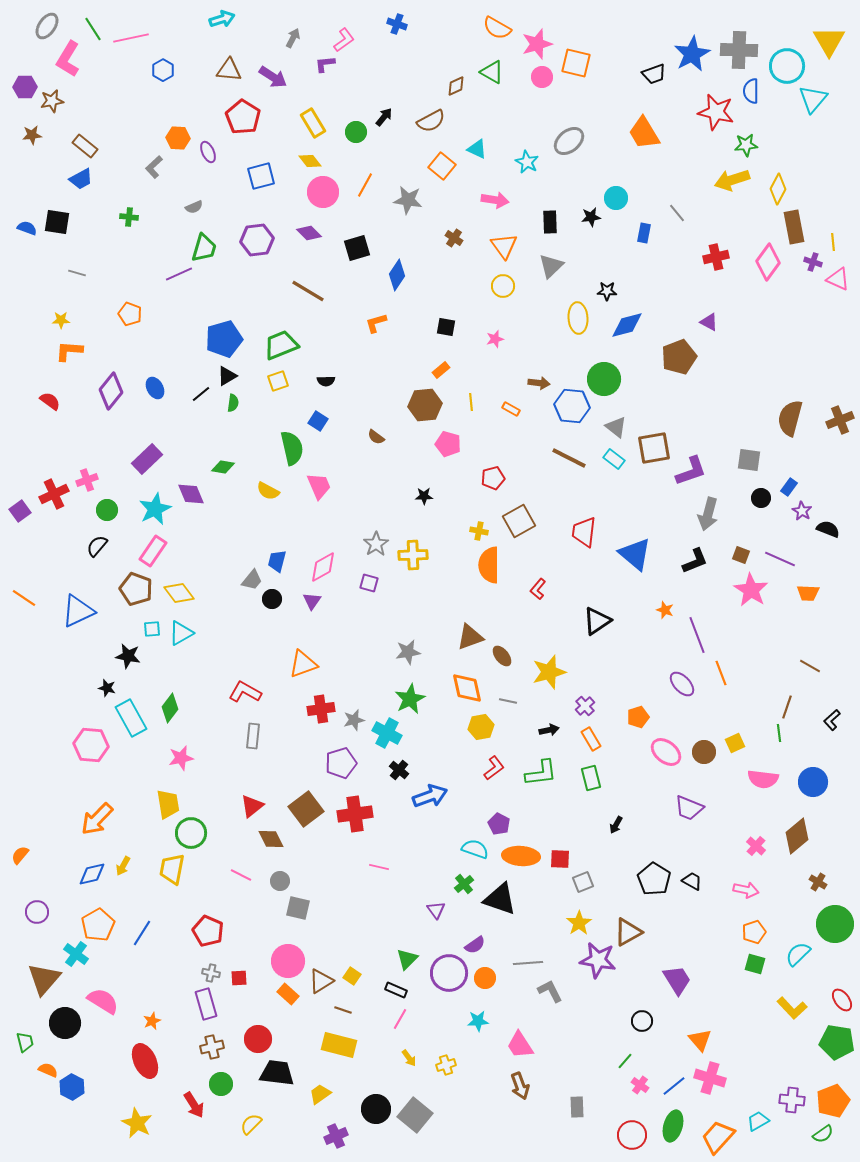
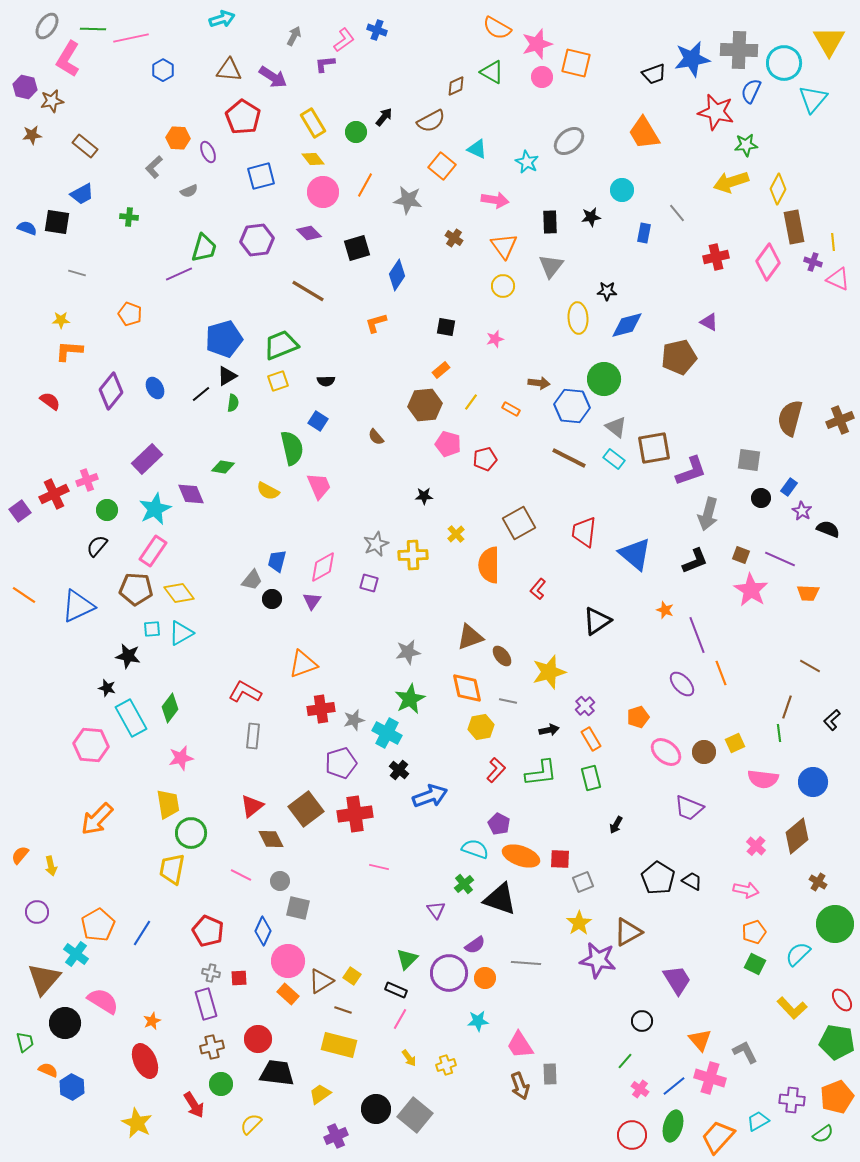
blue cross at (397, 24): moved 20 px left, 6 px down
green line at (93, 29): rotated 55 degrees counterclockwise
gray arrow at (293, 38): moved 1 px right, 2 px up
blue star at (692, 54): moved 5 px down; rotated 18 degrees clockwise
cyan circle at (787, 66): moved 3 px left, 3 px up
purple hexagon at (25, 87): rotated 15 degrees clockwise
blue semicircle at (751, 91): rotated 25 degrees clockwise
yellow diamond at (310, 161): moved 3 px right, 2 px up
blue trapezoid at (81, 179): moved 1 px right, 15 px down
yellow arrow at (732, 180): moved 1 px left, 2 px down
cyan circle at (616, 198): moved 6 px right, 8 px up
gray semicircle at (194, 207): moved 5 px left, 16 px up
gray triangle at (551, 266): rotated 8 degrees counterclockwise
brown pentagon at (679, 357): rotated 8 degrees clockwise
yellow line at (471, 402): rotated 42 degrees clockwise
brown semicircle at (376, 437): rotated 12 degrees clockwise
red pentagon at (493, 478): moved 8 px left, 19 px up
brown square at (519, 521): moved 2 px down
yellow cross at (479, 531): moved 23 px left, 3 px down; rotated 36 degrees clockwise
gray star at (376, 544): rotated 10 degrees clockwise
brown pentagon at (136, 589): rotated 16 degrees counterclockwise
orange line at (24, 598): moved 3 px up
blue triangle at (78, 611): moved 5 px up
red L-shape at (494, 768): moved 2 px right, 2 px down; rotated 10 degrees counterclockwise
orange ellipse at (521, 856): rotated 15 degrees clockwise
yellow arrow at (123, 866): moved 72 px left; rotated 42 degrees counterclockwise
blue diamond at (92, 874): moved 171 px right, 57 px down; rotated 52 degrees counterclockwise
black pentagon at (654, 879): moved 4 px right, 1 px up
gray line at (528, 963): moved 2 px left; rotated 8 degrees clockwise
green square at (755, 964): rotated 10 degrees clockwise
gray L-shape at (550, 991): moved 195 px right, 61 px down
pink cross at (640, 1085): moved 4 px down
orange pentagon at (833, 1101): moved 4 px right, 4 px up
gray rectangle at (577, 1107): moved 27 px left, 33 px up
